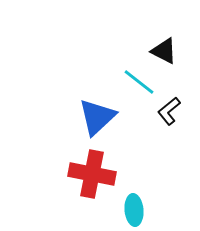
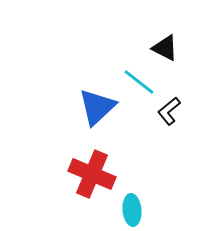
black triangle: moved 1 px right, 3 px up
blue triangle: moved 10 px up
red cross: rotated 12 degrees clockwise
cyan ellipse: moved 2 px left
